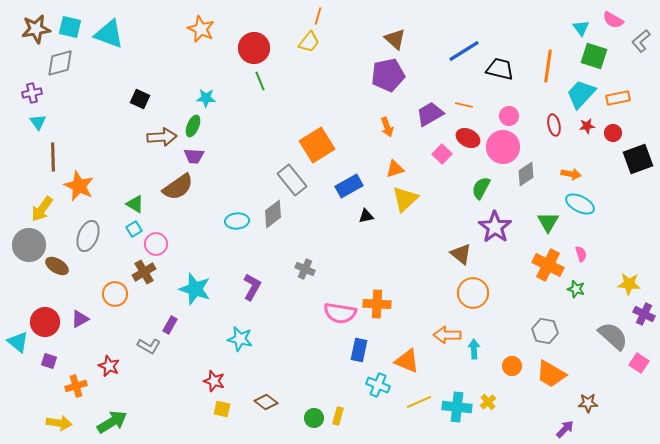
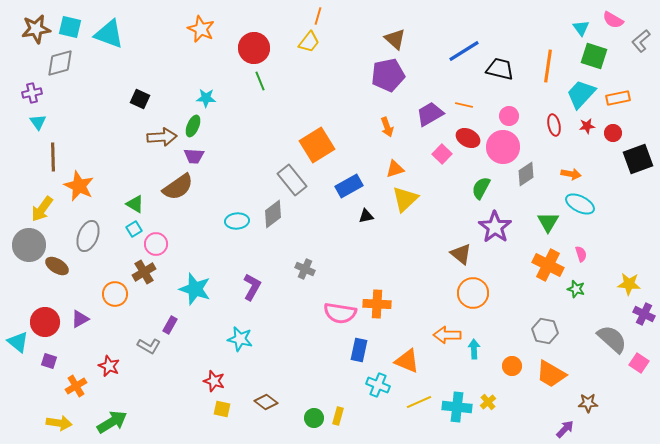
gray semicircle at (613, 336): moved 1 px left, 3 px down
orange cross at (76, 386): rotated 15 degrees counterclockwise
